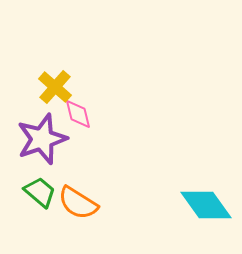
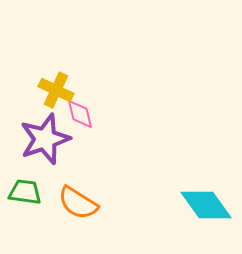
yellow cross: moved 1 px right, 3 px down; rotated 16 degrees counterclockwise
pink diamond: moved 2 px right
purple star: moved 3 px right
green trapezoid: moved 15 px left; rotated 32 degrees counterclockwise
